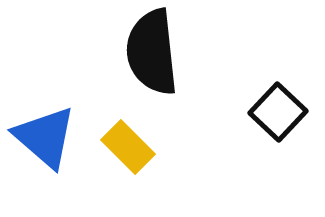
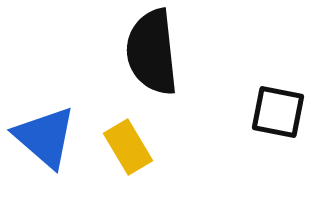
black square: rotated 32 degrees counterclockwise
yellow rectangle: rotated 14 degrees clockwise
